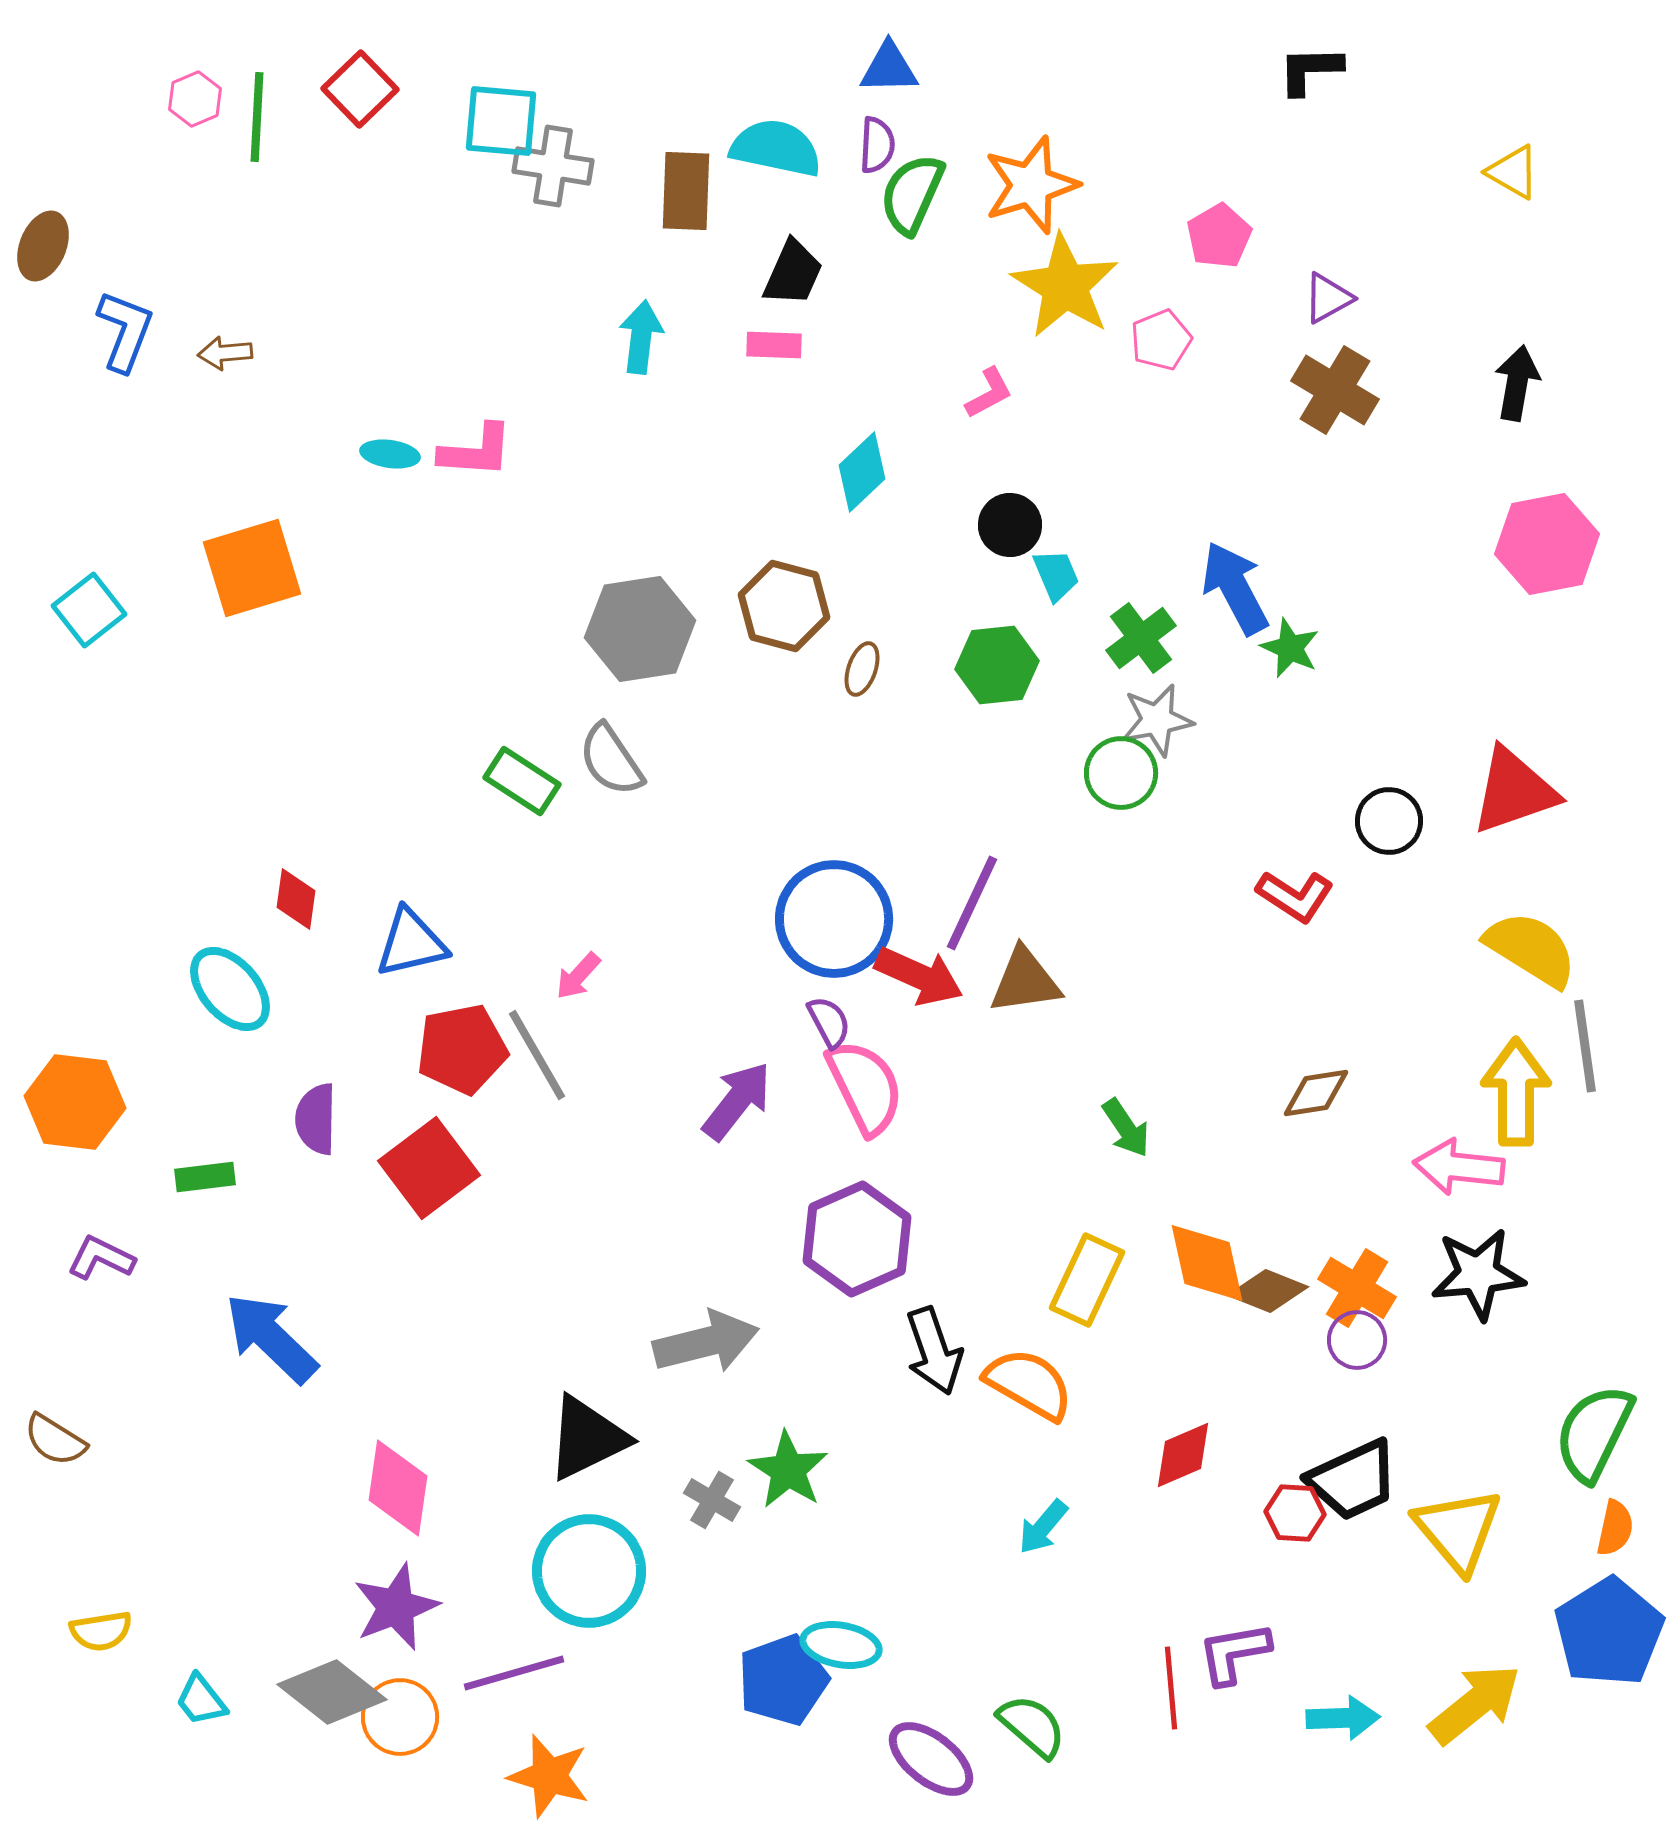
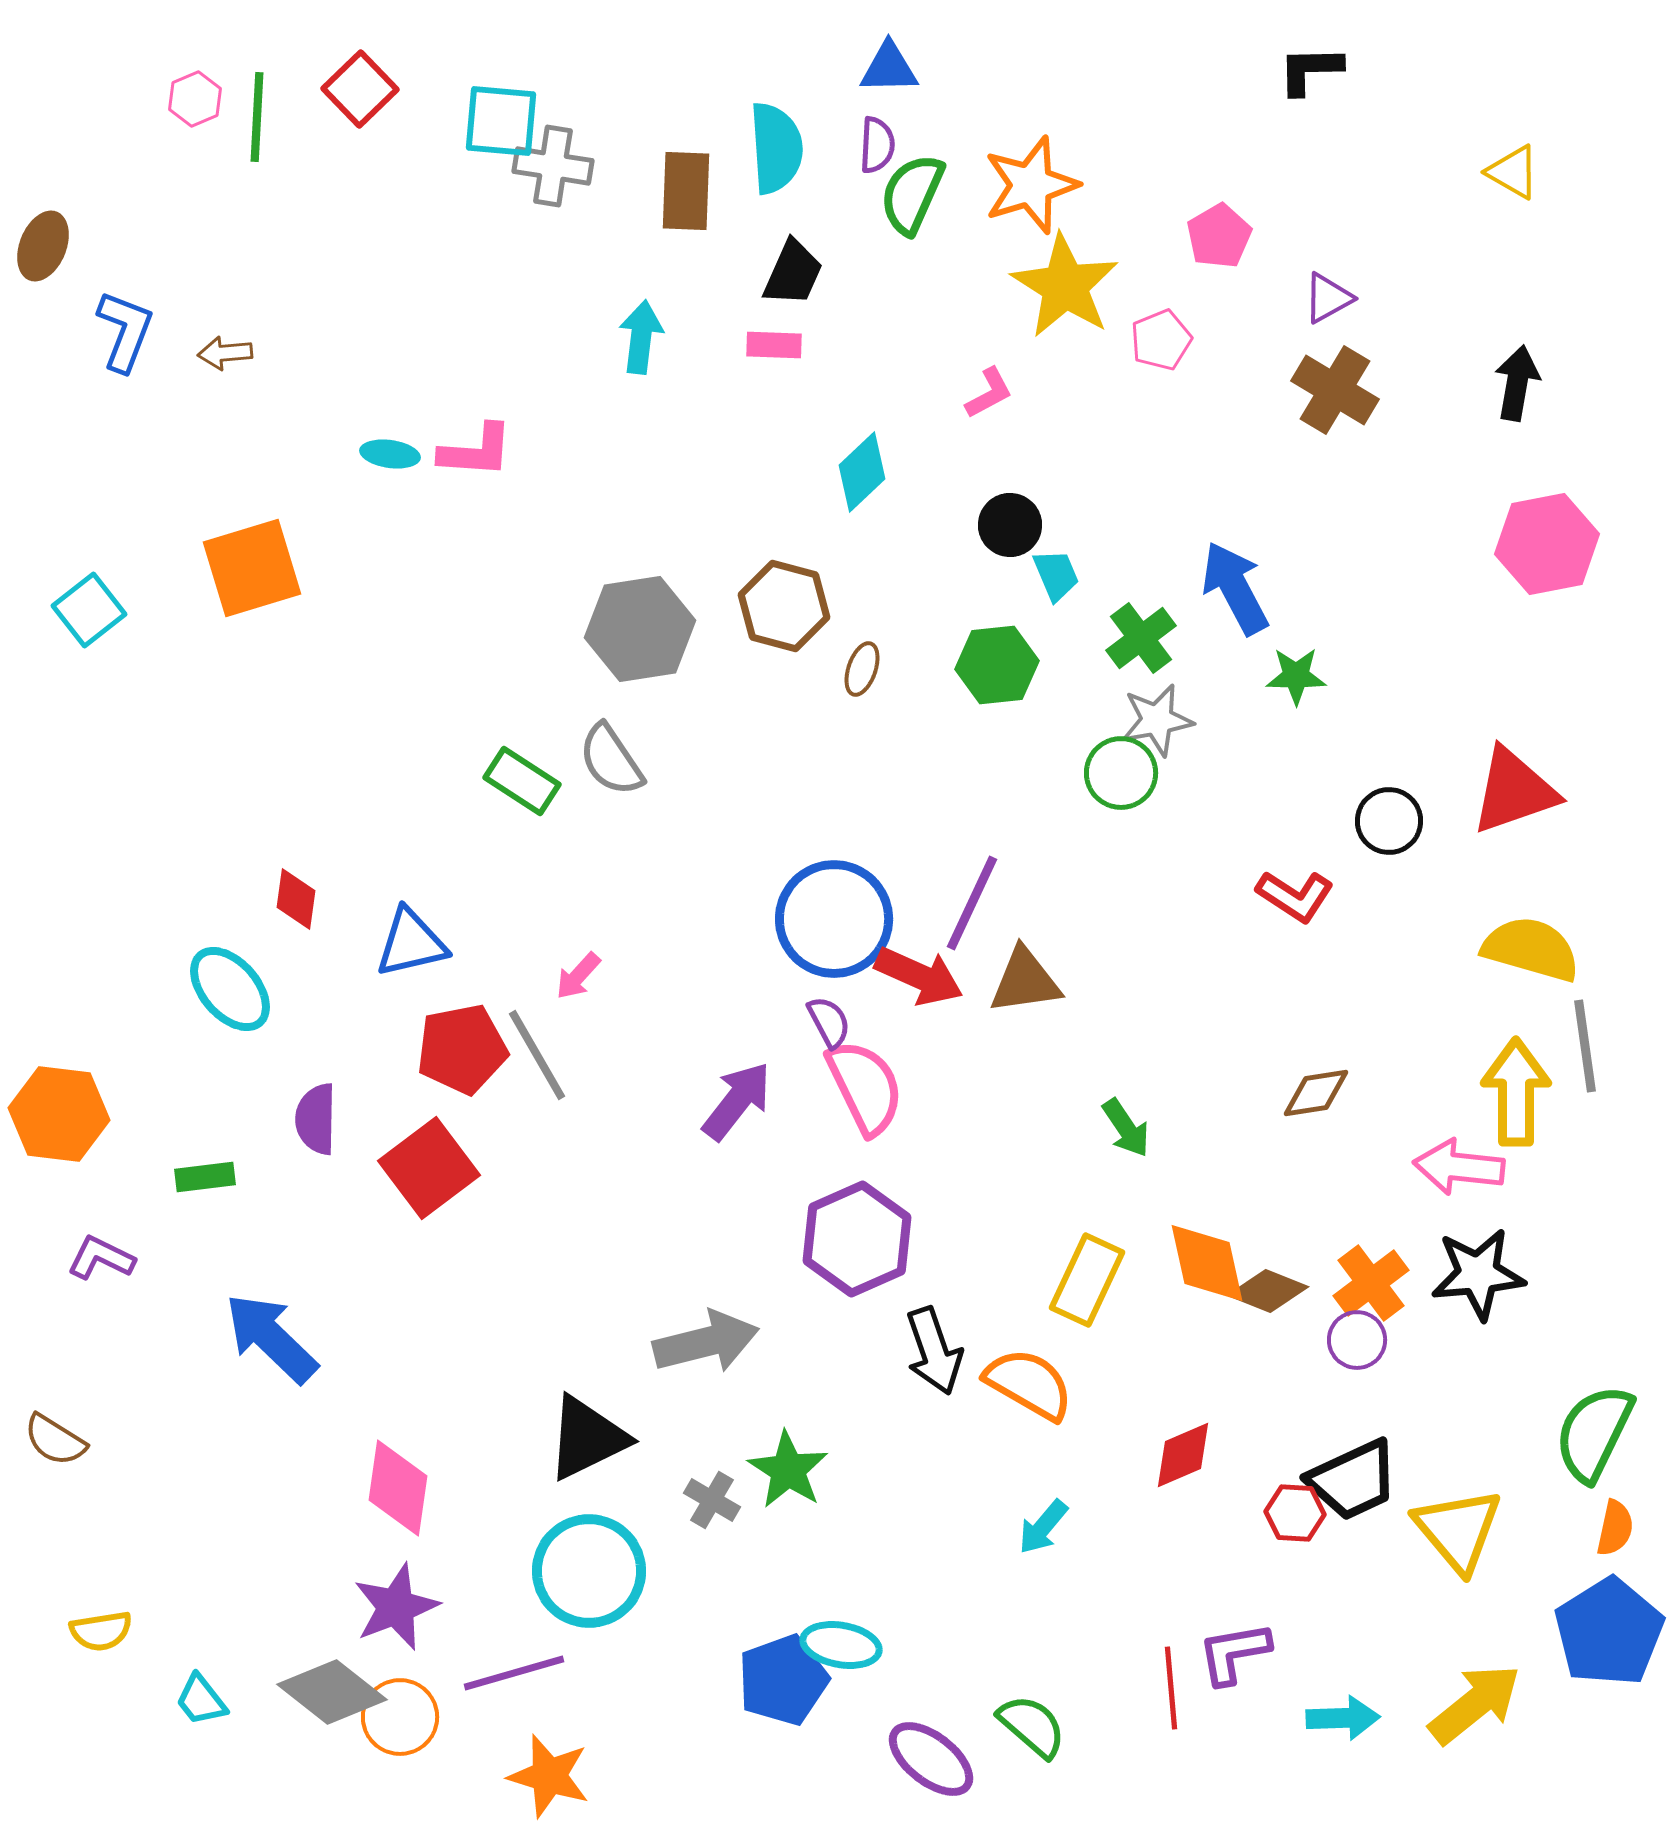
cyan semicircle at (776, 148): rotated 74 degrees clockwise
green star at (1290, 648): moved 6 px right, 28 px down; rotated 24 degrees counterclockwise
yellow semicircle at (1531, 949): rotated 16 degrees counterclockwise
orange hexagon at (75, 1102): moved 16 px left, 12 px down
orange cross at (1357, 1288): moved 14 px right, 5 px up; rotated 22 degrees clockwise
